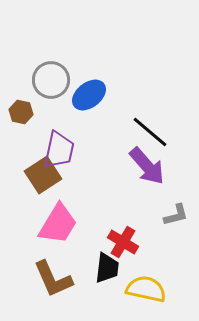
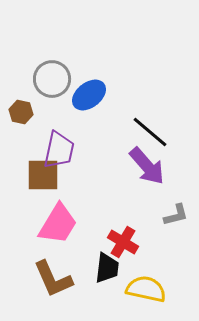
gray circle: moved 1 px right, 1 px up
brown square: rotated 33 degrees clockwise
